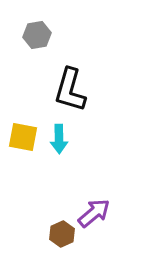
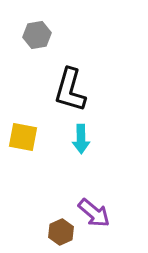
cyan arrow: moved 22 px right
purple arrow: rotated 80 degrees clockwise
brown hexagon: moved 1 px left, 2 px up
